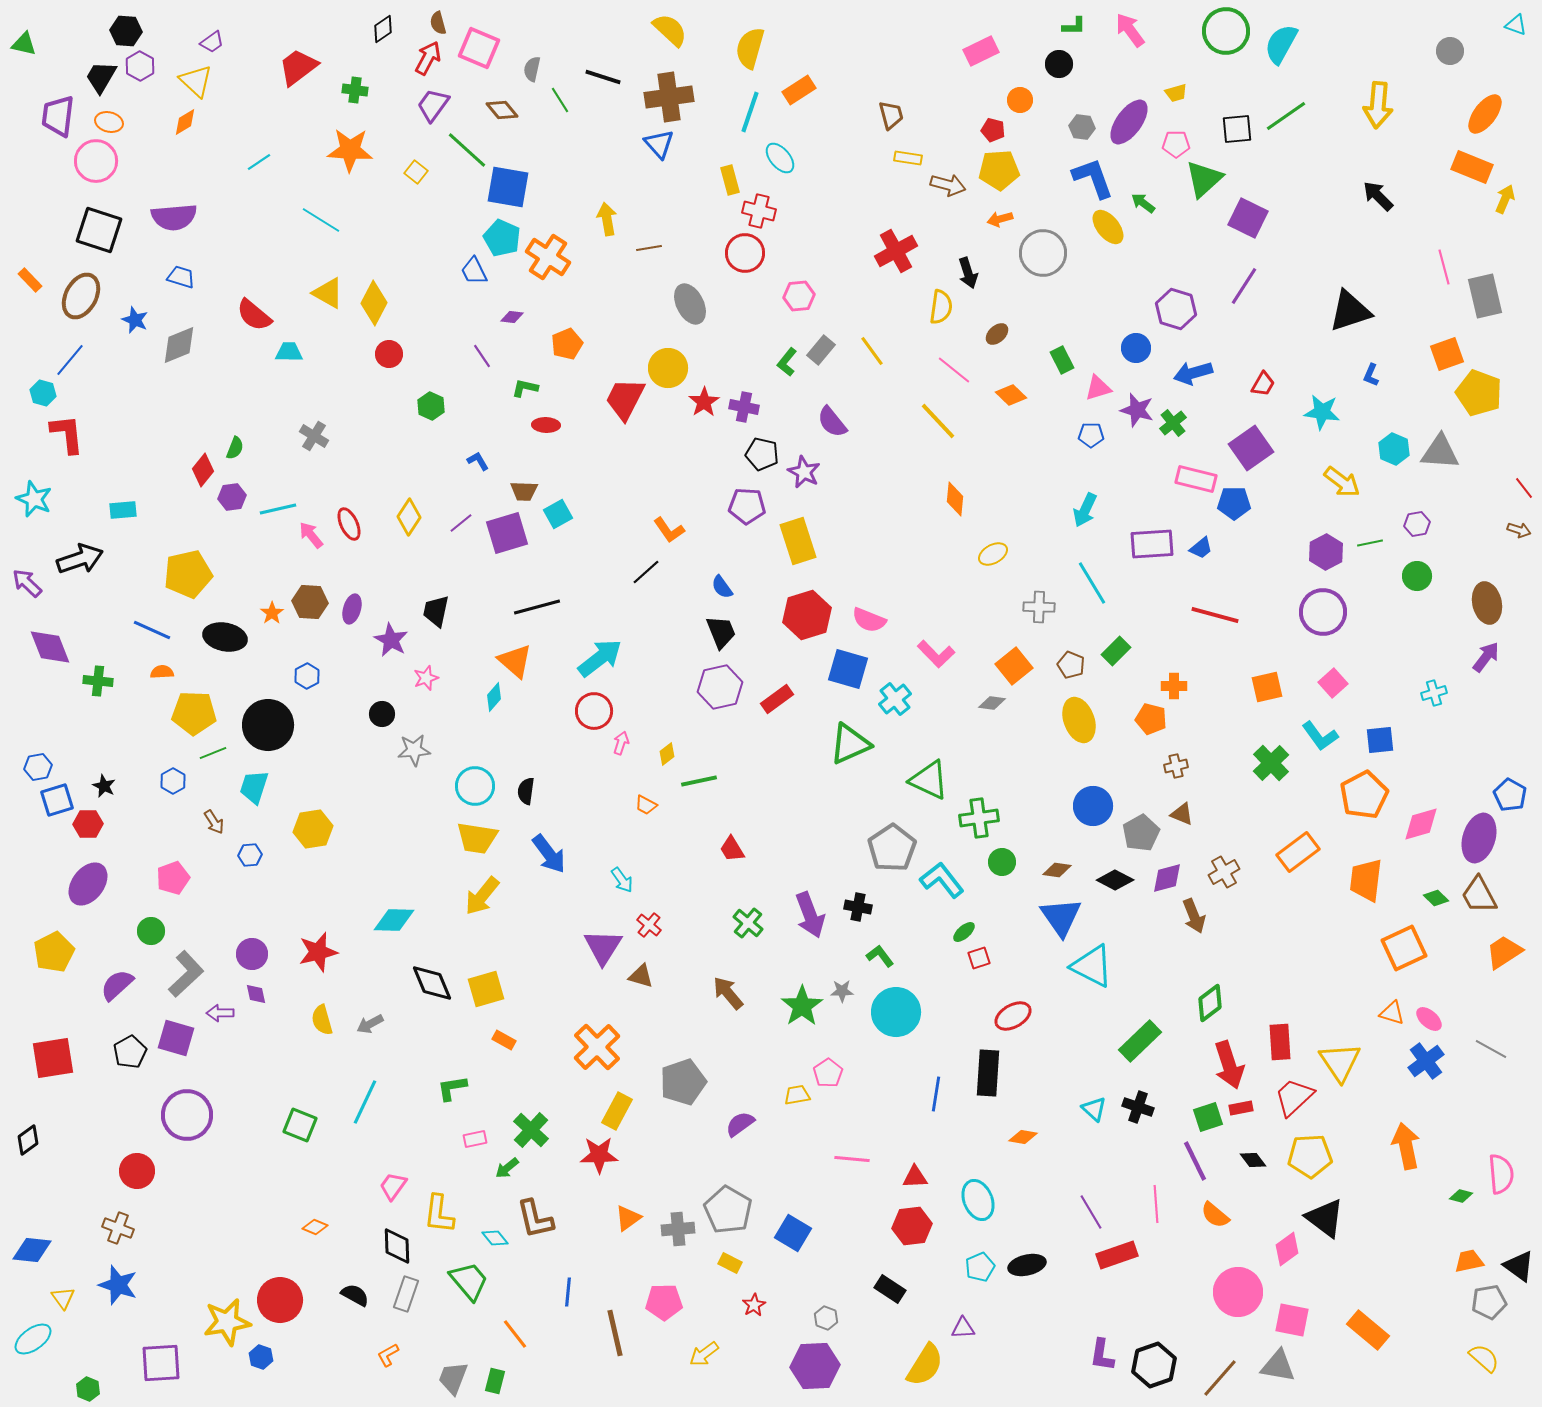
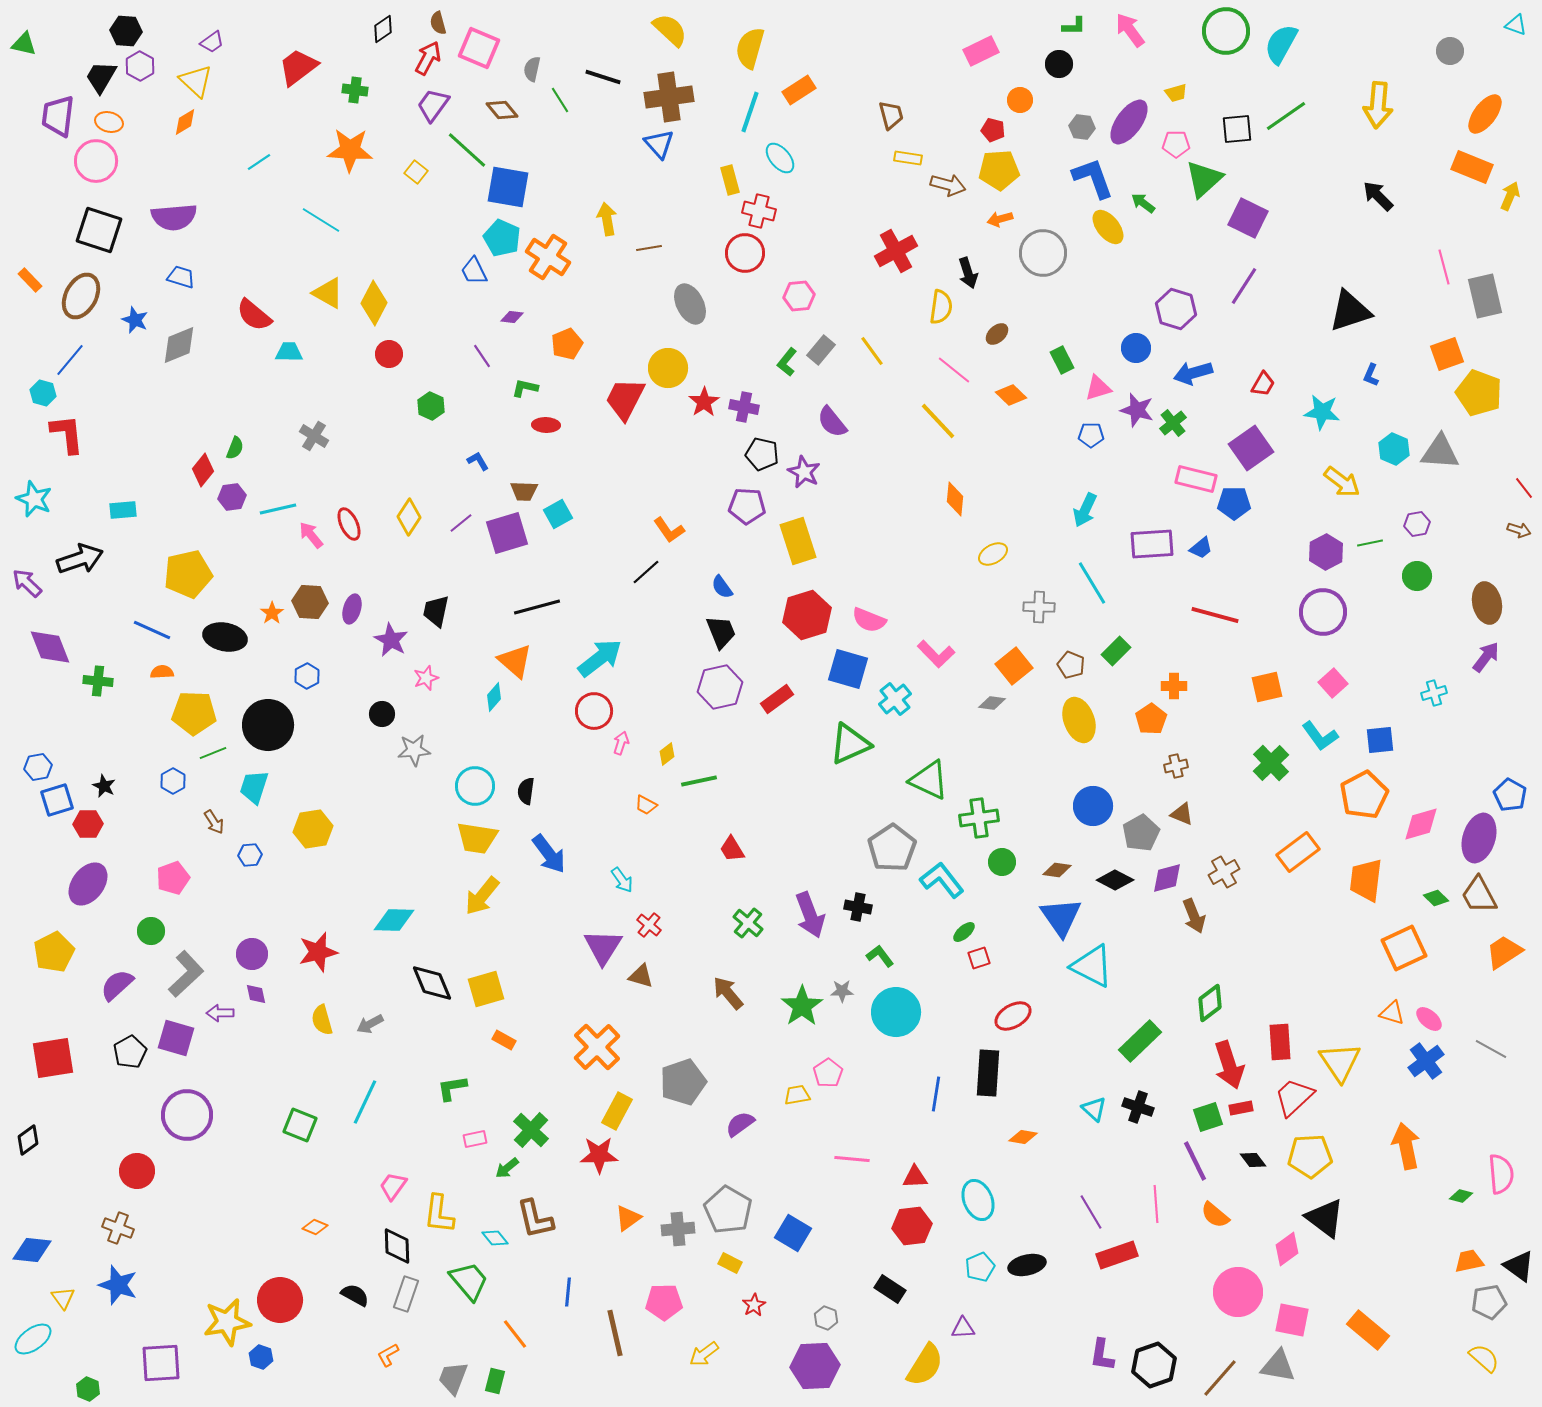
yellow arrow at (1505, 199): moved 5 px right, 3 px up
orange pentagon at (1151, 719): rotated 24 degrees clockwise
